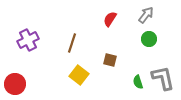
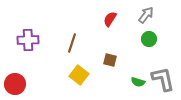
purple cross: rotated 25 degrees clockwise
gray L-shape: moved 1 px down
green semicircle: rotated 56 degrees counterclockwise
